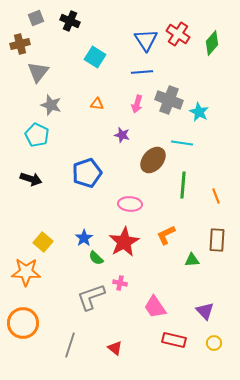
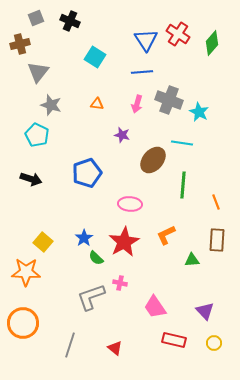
orange line: moved 6 px down
